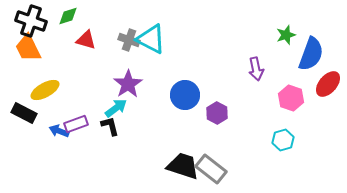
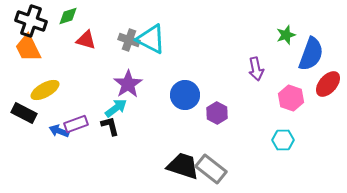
cyan hexagon: rotated 15 degrees clockwise
